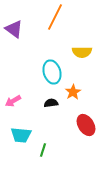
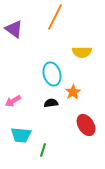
cyan ellipse: moved 2 px down
